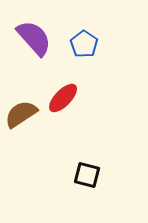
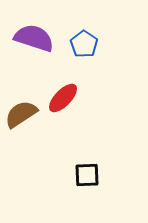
purple semicircle: rotated 30 degrees counterclockwise
black square: rotated 16 degrees counterclockwise
